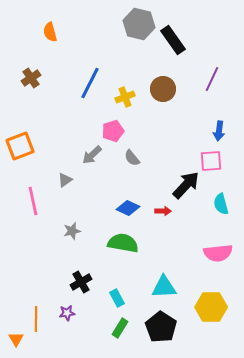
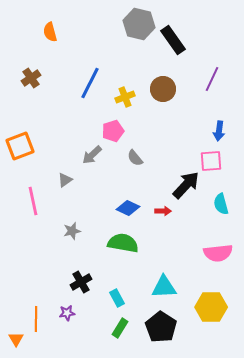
gray semicircle: moved 3 px right
